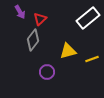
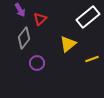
purple arrow: moved 2 px up
white rectangle: moved 1 px up
gray diamond: moved 9 px left, 2 px up
yellow triangle: moved 7 px up; rotated 24 degrees counterclockwise
purple circle: moved 10 px left, 9 px up
